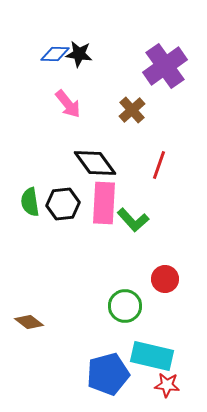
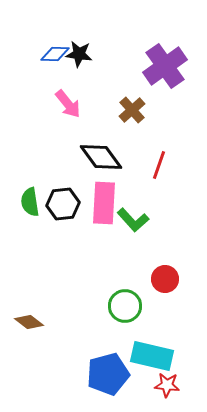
black diamond: moved 6 px right, 6 px up
